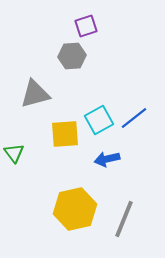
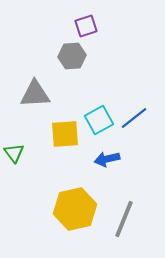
gray triangle: rotated 12 degrees clockwise
